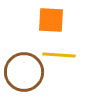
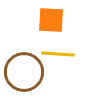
yellow line: moved 1 px left, 1 px up
